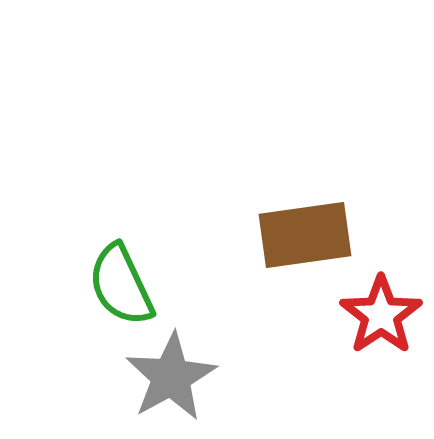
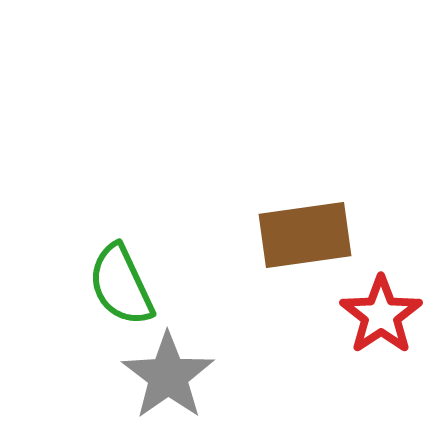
gray star: moved 3 px left, 1 px up; rotated 6 degrees counterclockwise
